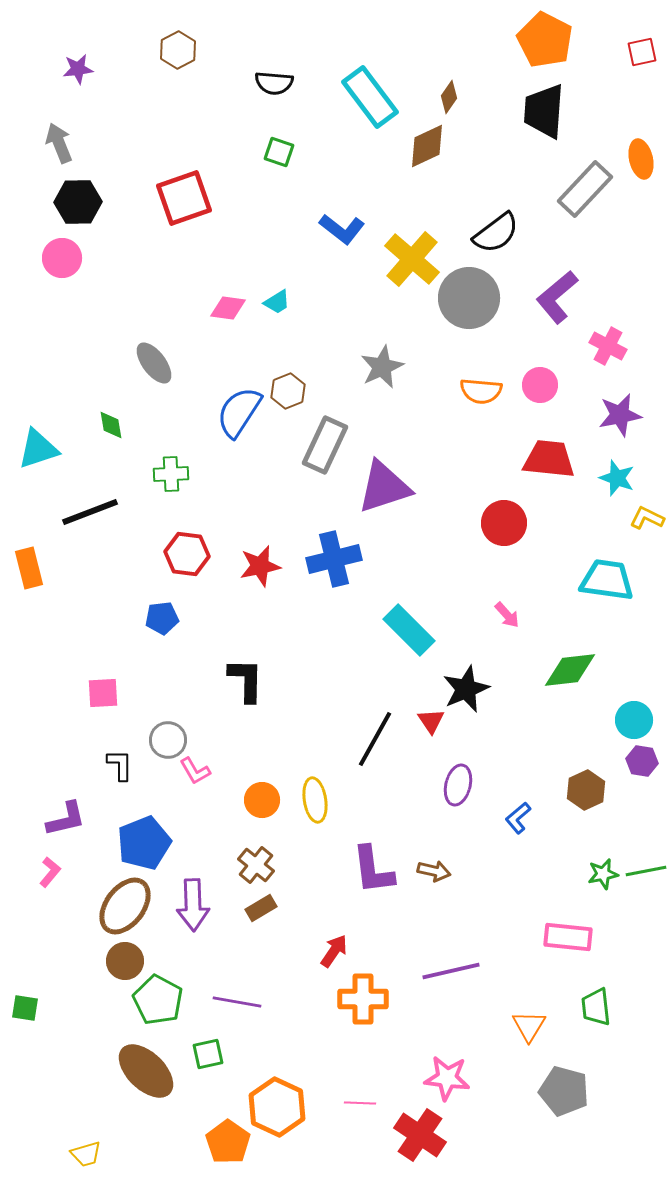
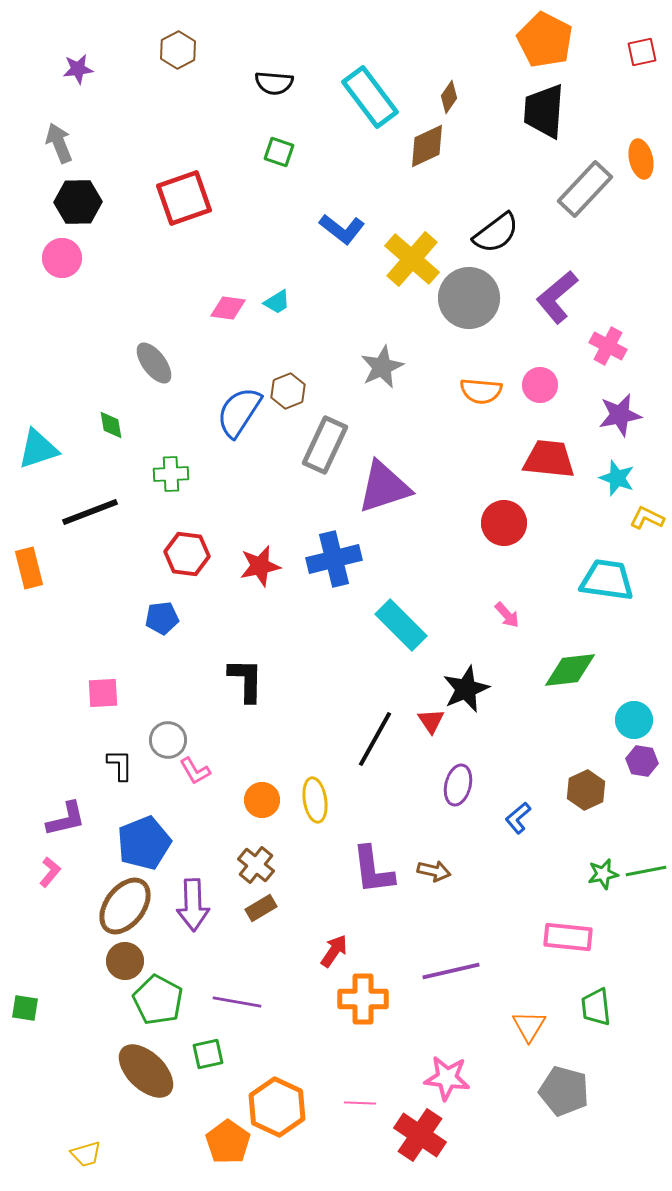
cyan rectangle at (409, 630): moved 8 px left, 5 px up
